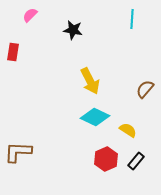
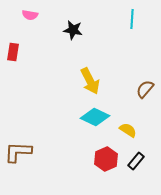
pink semicircle: rotated 126 degrees counterclockwise
